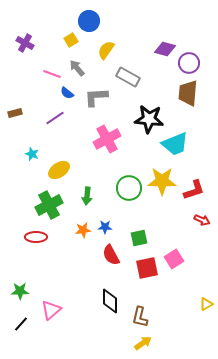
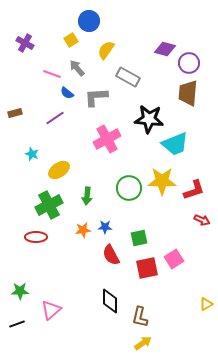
black line: moved 4 px left; rotated 28 degrees clockwise
